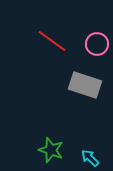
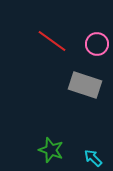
cyan arrow: moved 3 px right
